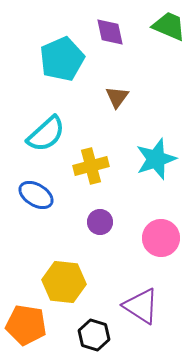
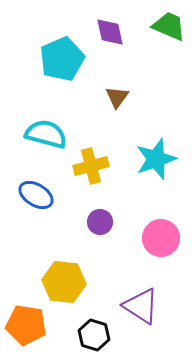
cyan semicircle: rotated 123 degrees counterclockwise
